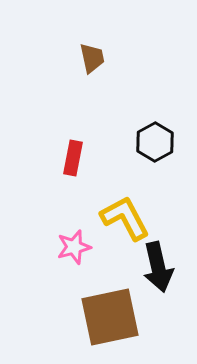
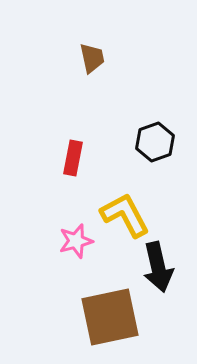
black hexagon: rotated 9 degrees clockwise
yellow L-shape: moved 3 px up
pink star: moved 2 px right, 6 px up
